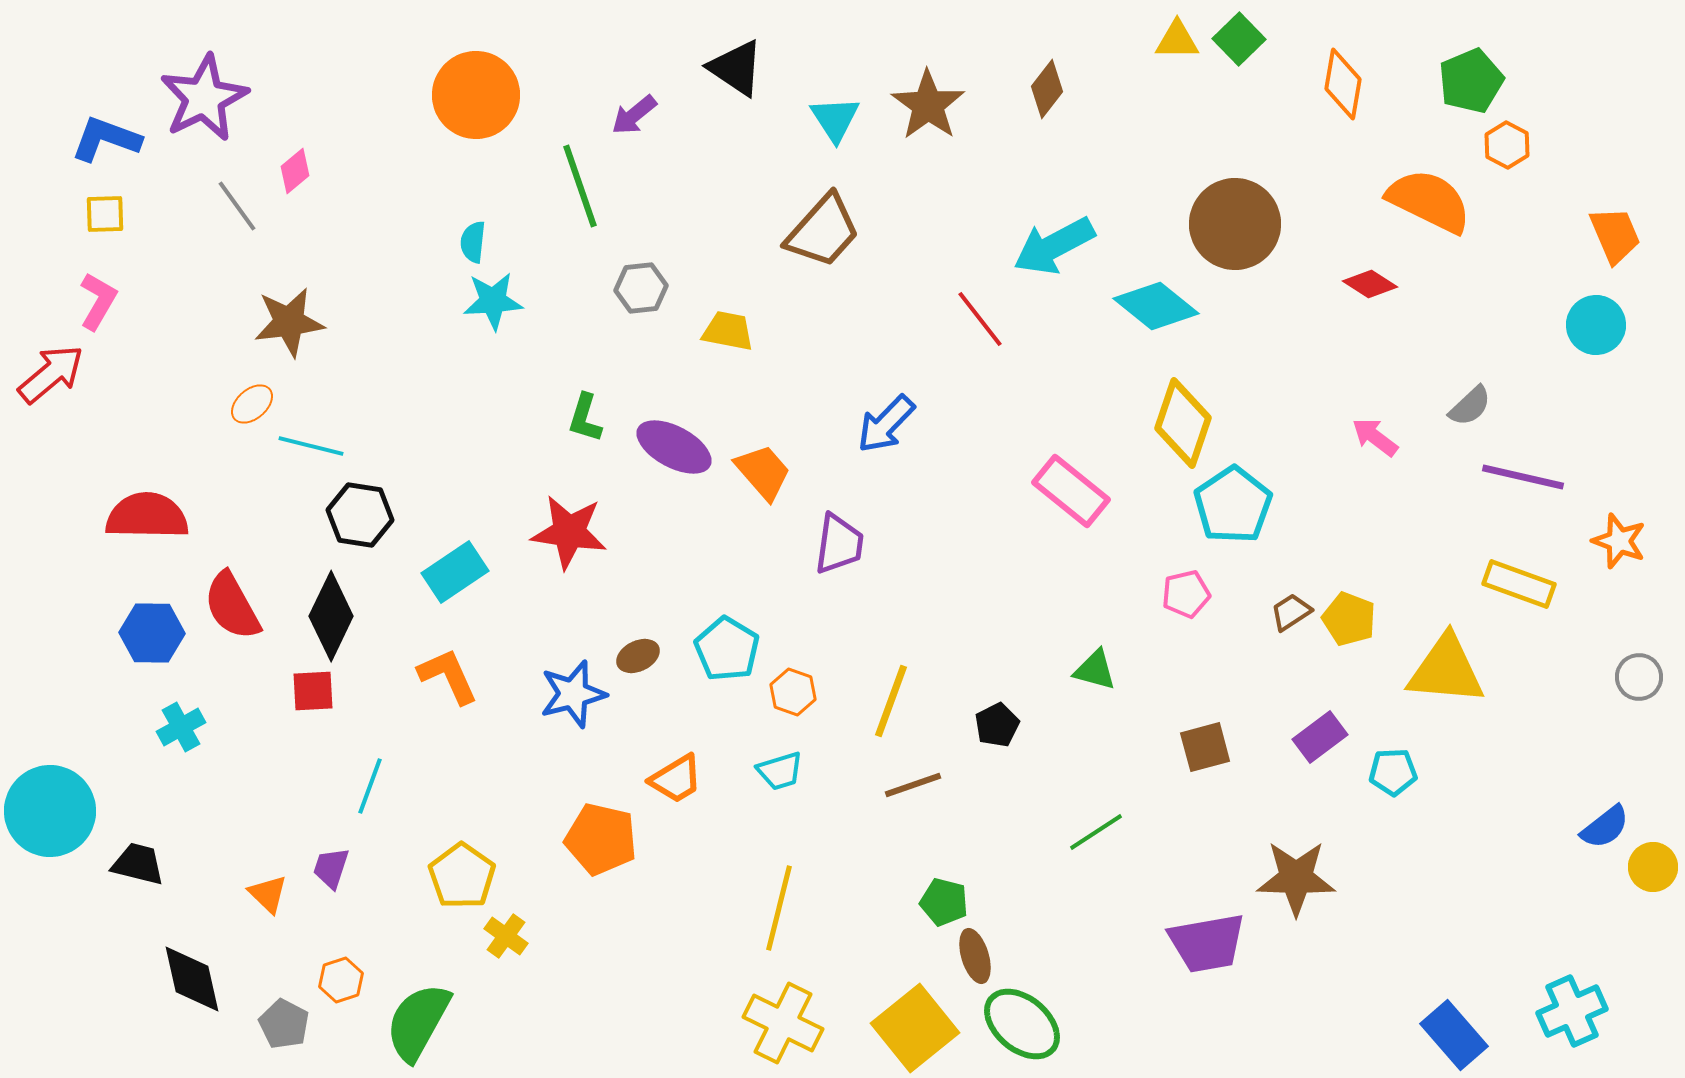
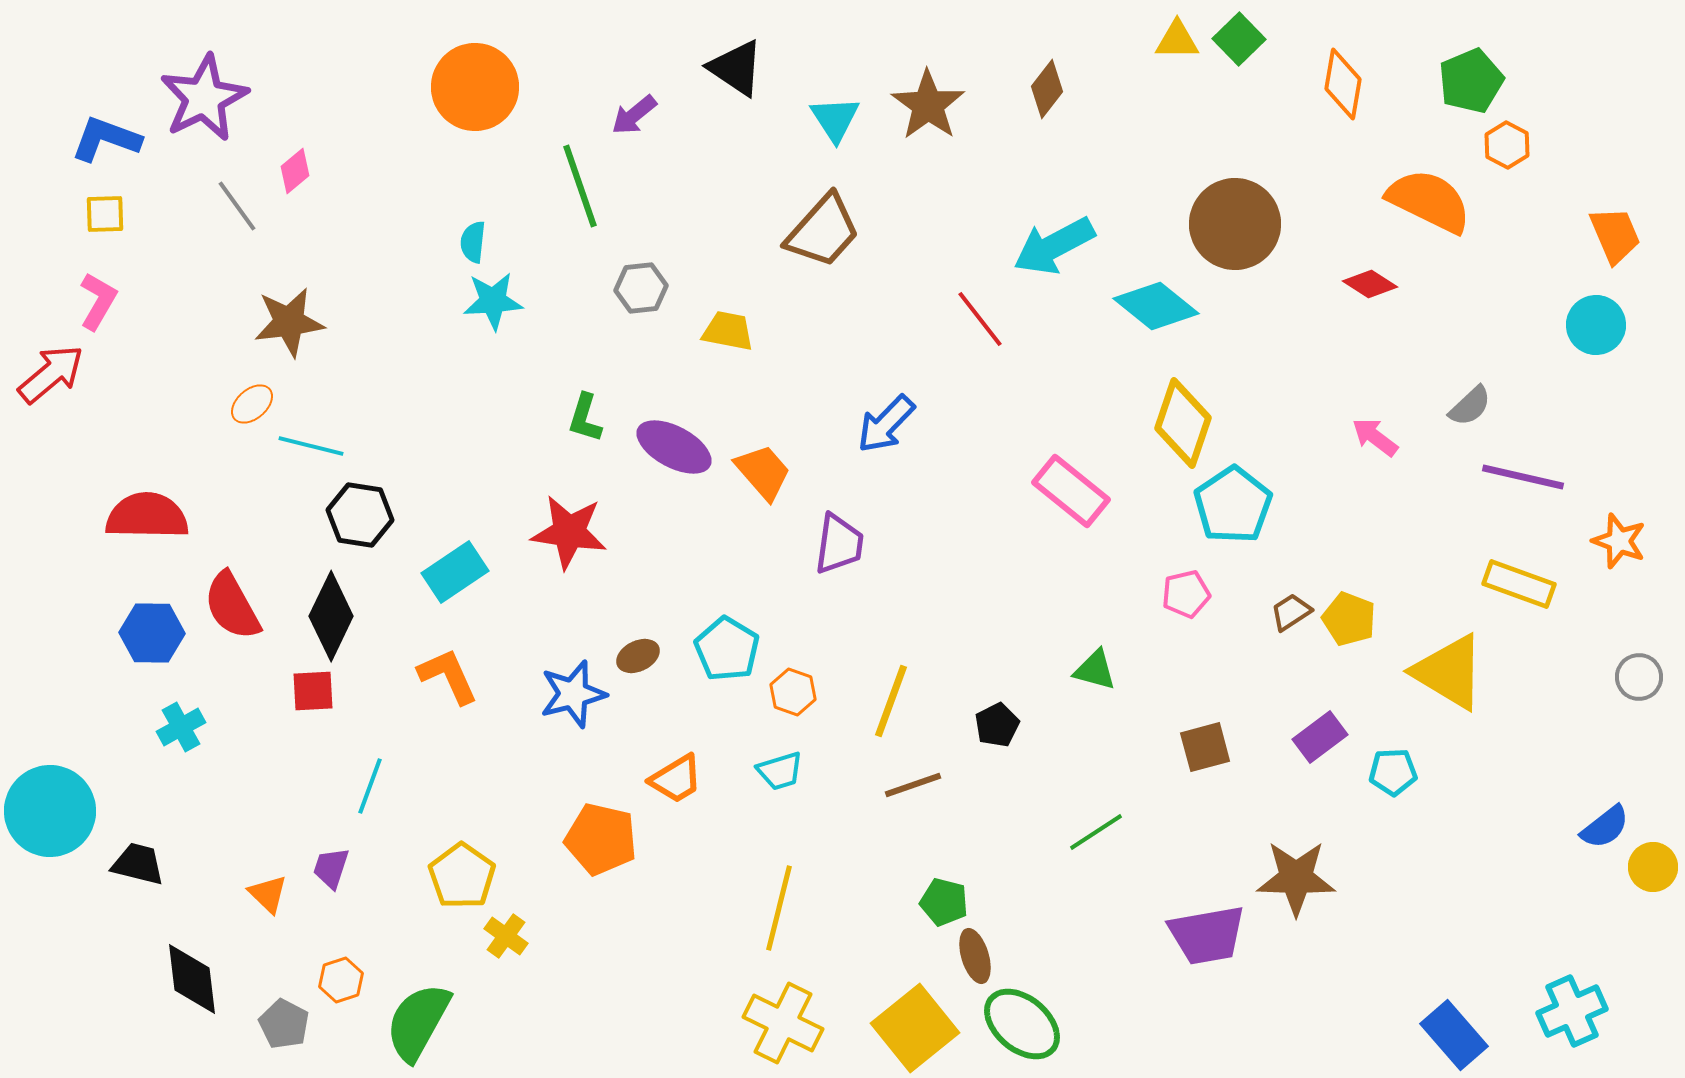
orange circle at (476, 95): moved 1 px left, 8 px up
yellow triangle at (1446, 670): moved 3 px right, 2 px down; rotated 26 degrees clockwise
purple trapezoid at (1207, 943): moved 8 px up
black diamond at (192, 979): rotated 6 degrees clockwise
